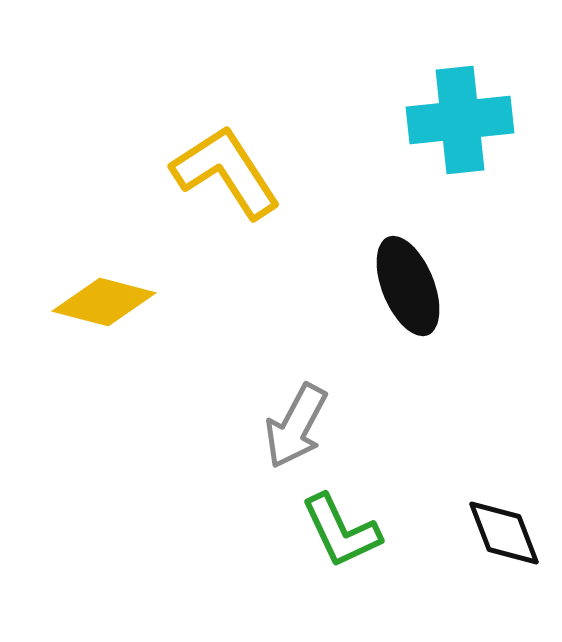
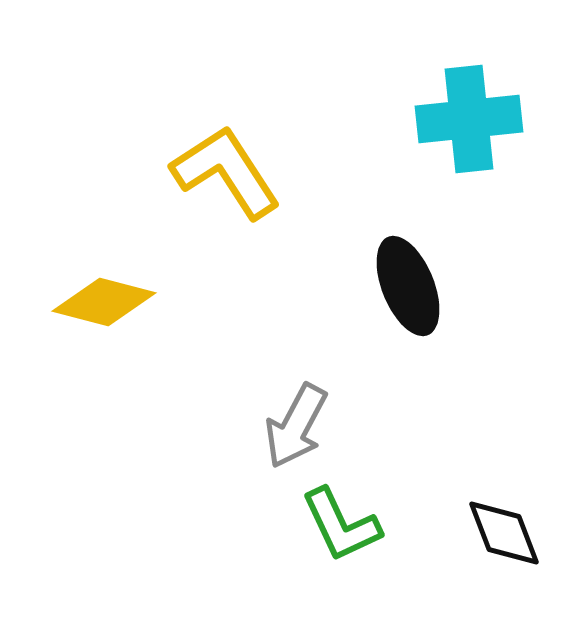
cyan cross: moved 9 px right, 1 px up
green L-shape: moved 6 px up
